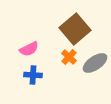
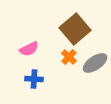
blue cross: moved 1 px right, 4 px down
